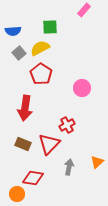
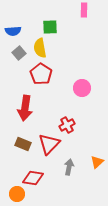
pink rectangle: rotated 40 degrees counterclockwise
yellow semicircle: rotated 72 degrees counterclockwise
